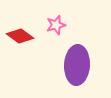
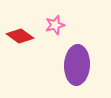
pink star: moved 1 px left
